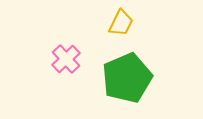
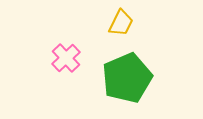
pink cross: moved 1 px up
